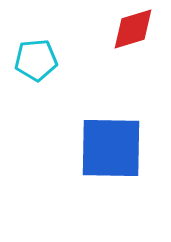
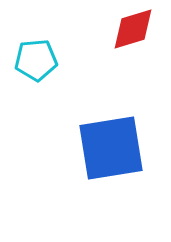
blue square: rotated 10 degrees counterclockwise
